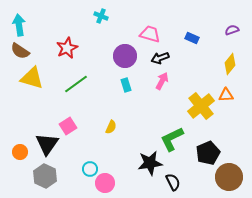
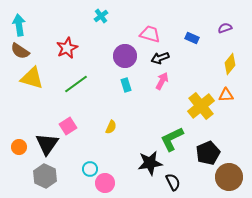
cyan cross: rotated 32 degrees clockwise
purple semicircle: moved 7 px left, 2 px up
orange circle: moved 1 px left, 5 px up
